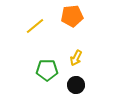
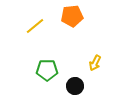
yellow arrow: moved 19 px right, 5 px down
black circle: moved 1 px left, 1 px down
